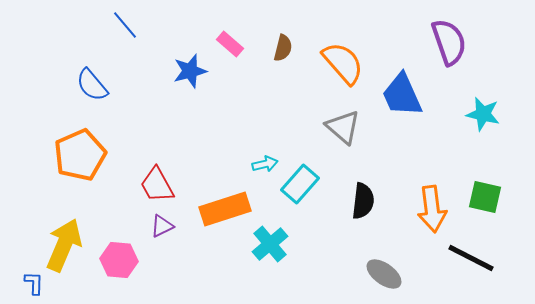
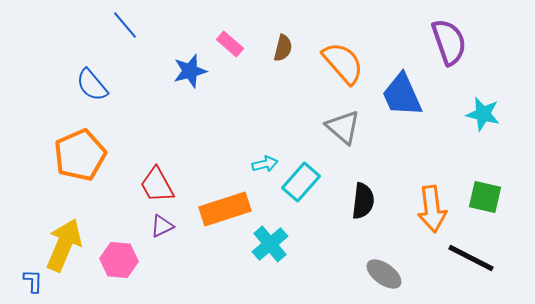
cyan rectangle: moved 1 px right, 2 px up
blue L-shape: moved 1 px left, 2 px up
